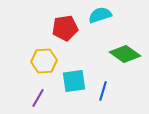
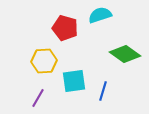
red pentagon: rotated 25 degrees clockwise
